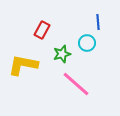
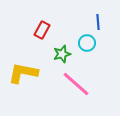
yellow L-shape: moved 8 px down
